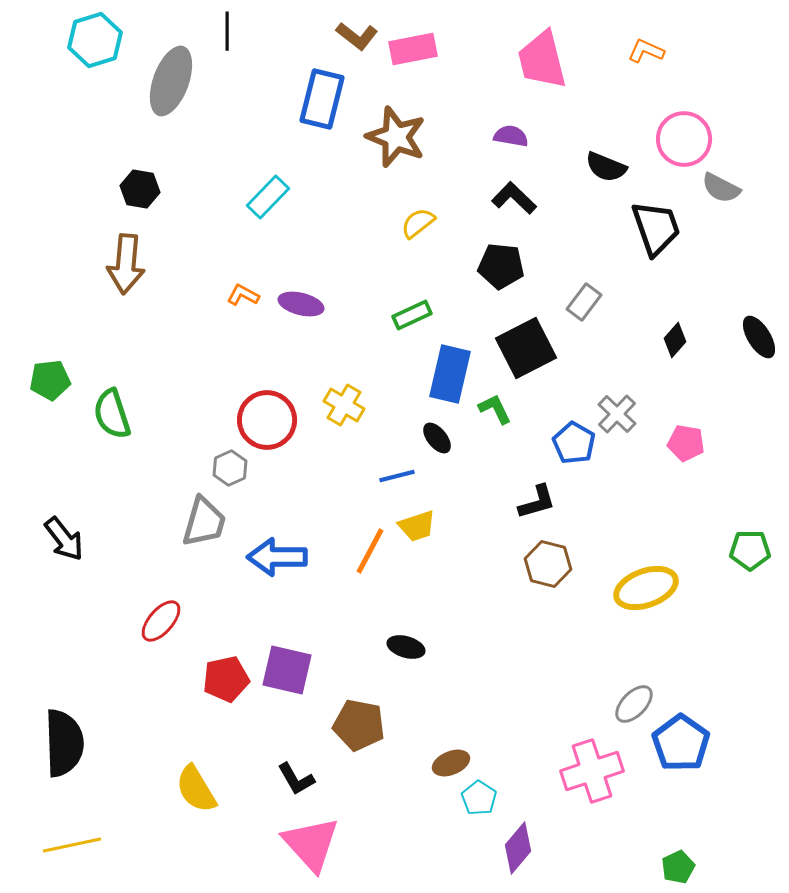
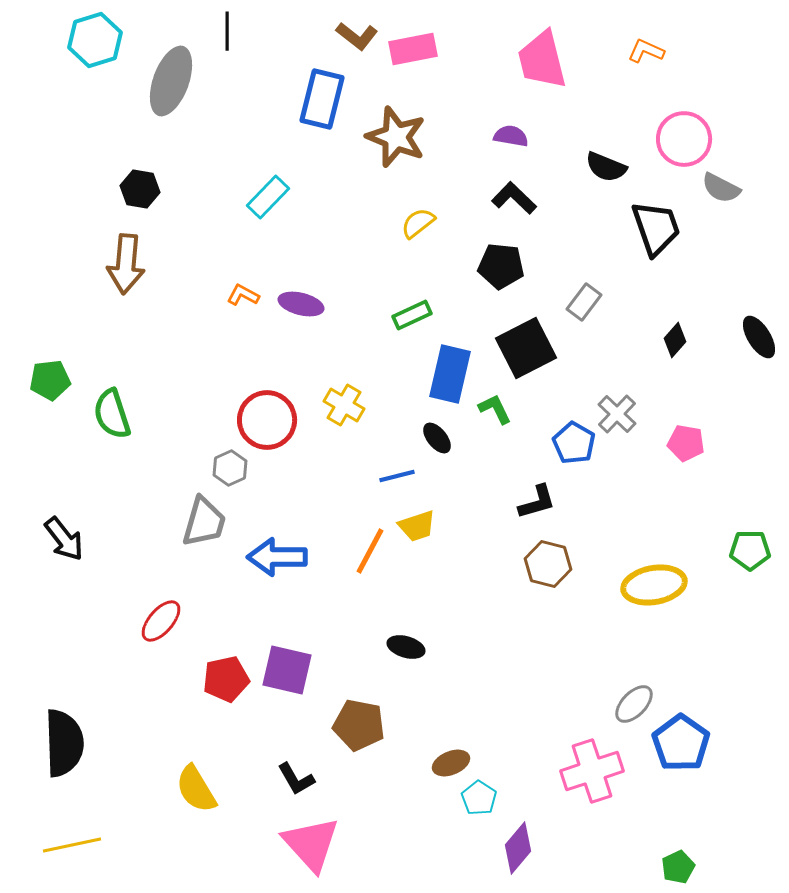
yellow ellipse at (646, 588): moved 8 px right, 3 px up; rotated 10 degrees clockwise
